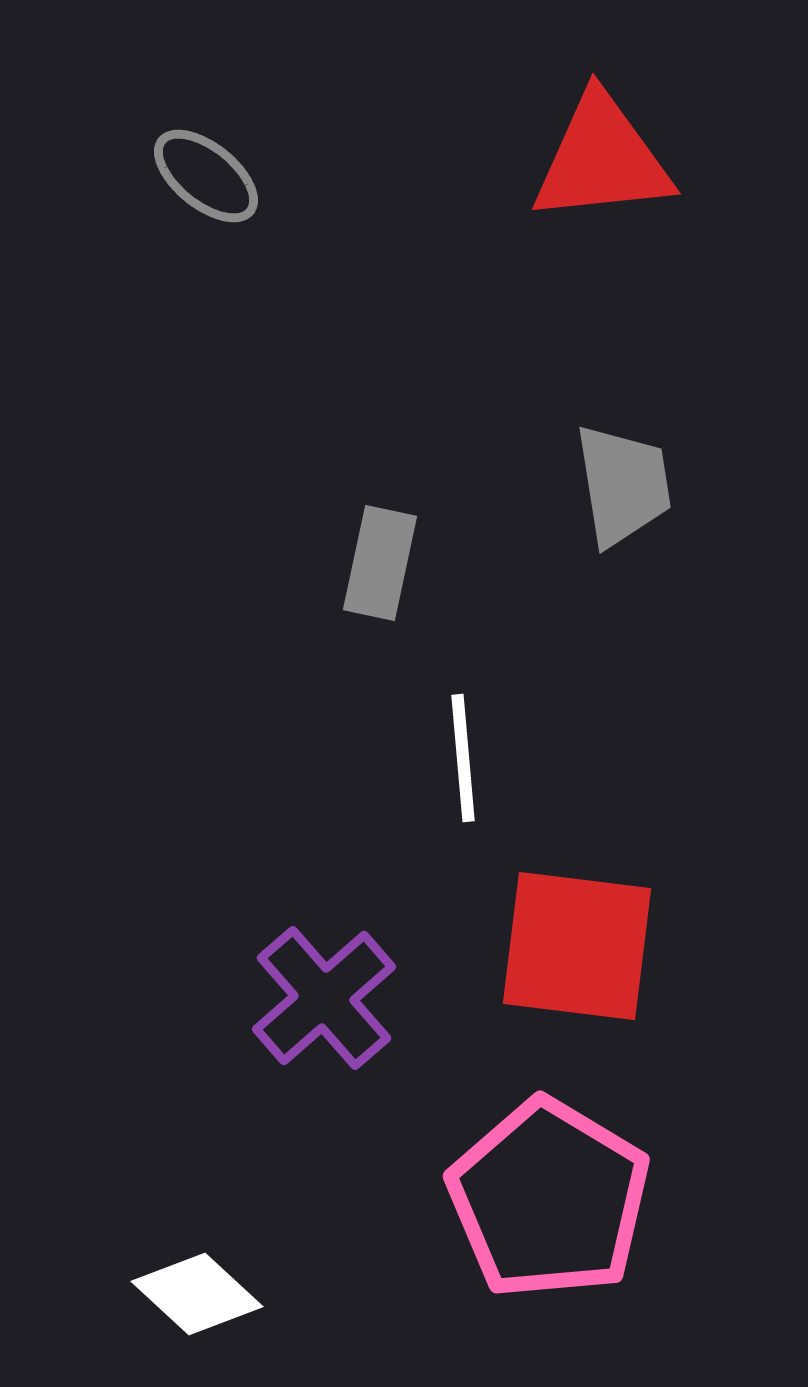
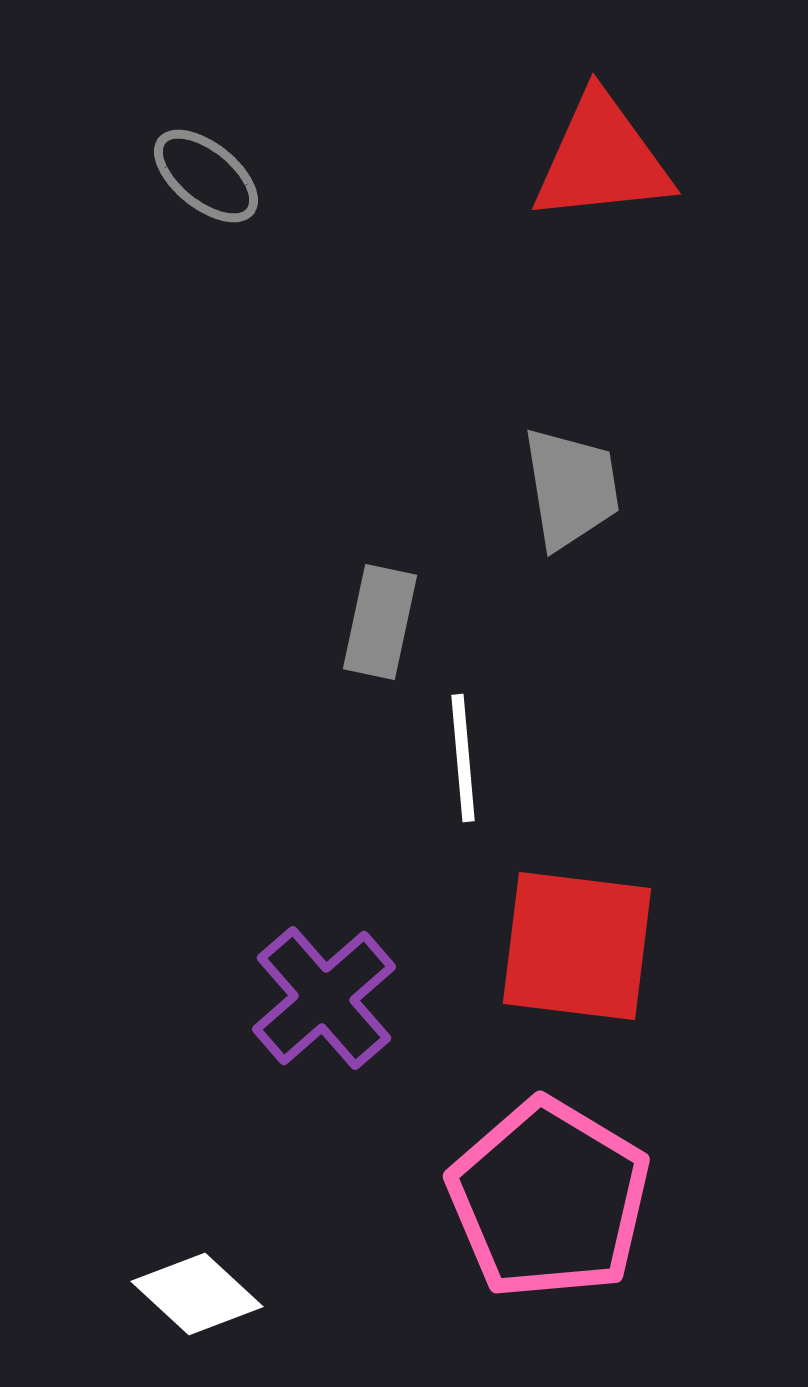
gray trapezoid: moved 52 px left, 3 px down
gray rectangle: moved 59 px down
